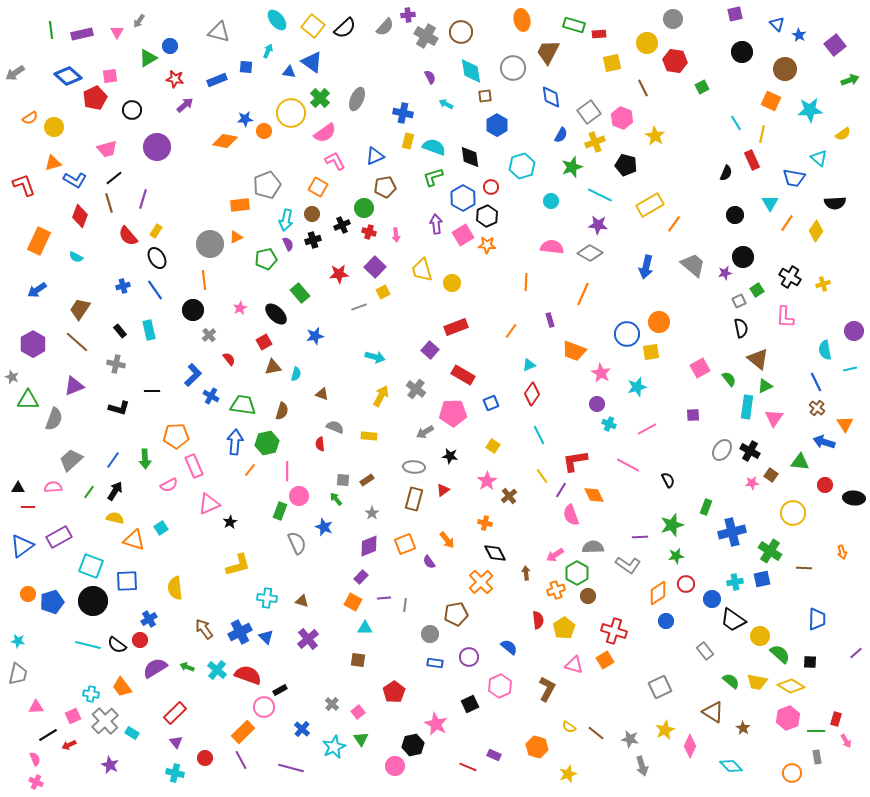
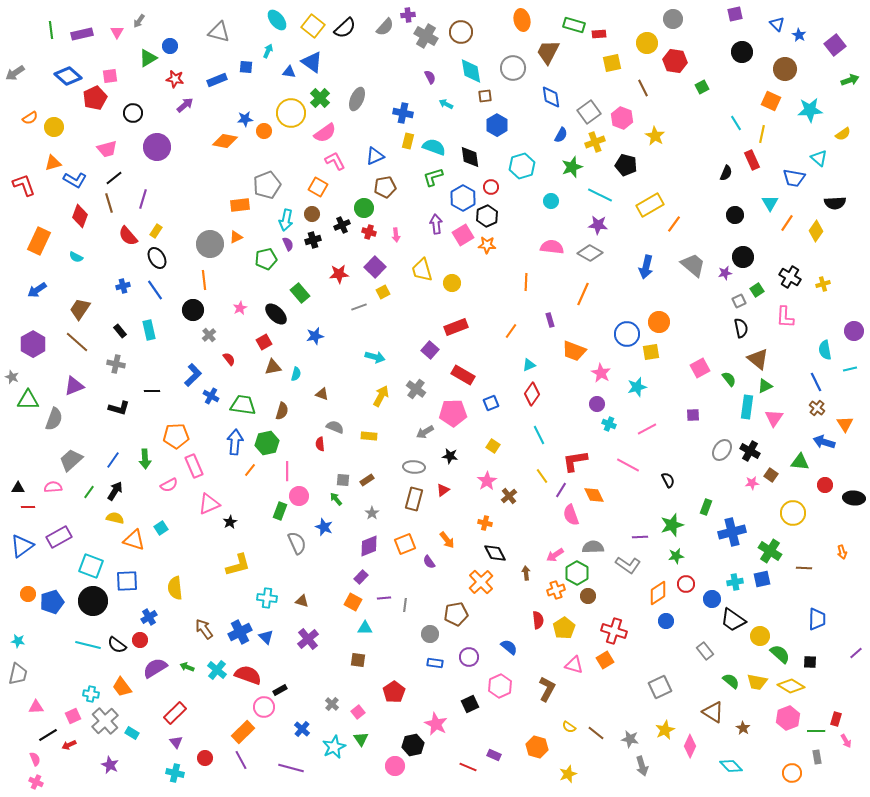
black circle at (132, 110): moved 1 px right, 3 px down
blue cross at (149, 619): moved 2 px up
